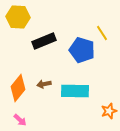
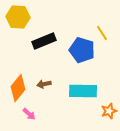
cyan rectangle: moved 8 px right
pink arrow: moved 9 px right, 6 px up
